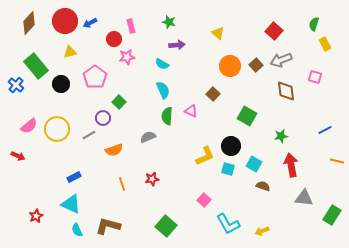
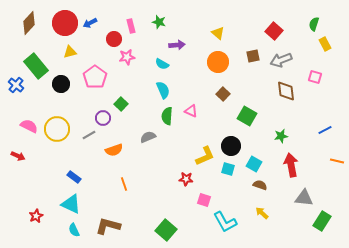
red circle at (65, 21): moved 2 px down
green star at (169, 22): moved 10 px left
brown square at (256, 65): moved 3 px left, 9 px up; rotated 32 degrees clockwise
orange circle at (230, 66): moved 12 px left, 4 px up
brown square at (213, 94): moved 10 px right
green square at (119, 102): moved 2 px right, 2 px down
pink semicircle at (29, 126): rotated 114 degrees counterclockwise
blue rectangle at (74, 177): rotated 64 degrees clockwise
red star at (152, 179): moved 34 px right; rotated 16 degrees clockwise
orange line at (122, 184): moved 2 px right
brown semicircle at (263, 186): moved 3 px left, 1 px up
pink square at (204, 200): rotated 24 degrees counterclockwise
green rectangle at (332, 215): moved 10 px left, 6 px down
cyan L-shape at (228, 224): moved 3 px left, 2 px up
green square at (166, 226): moved 4 px down
cyan semicircle at (77, 230): moved 3 px left
yellow arrow at (262, 231): moved 18 px up; rotated 64 degrees clockwise
